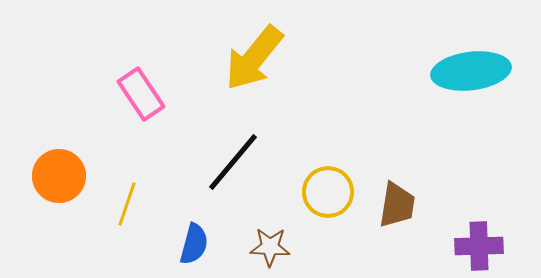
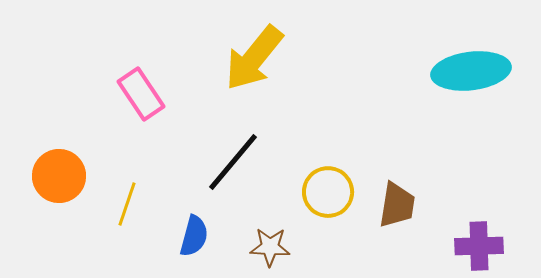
blue semicircle: moved 8 px up
